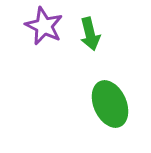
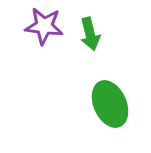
purple star: rotated 18 degrees counterclockwise
